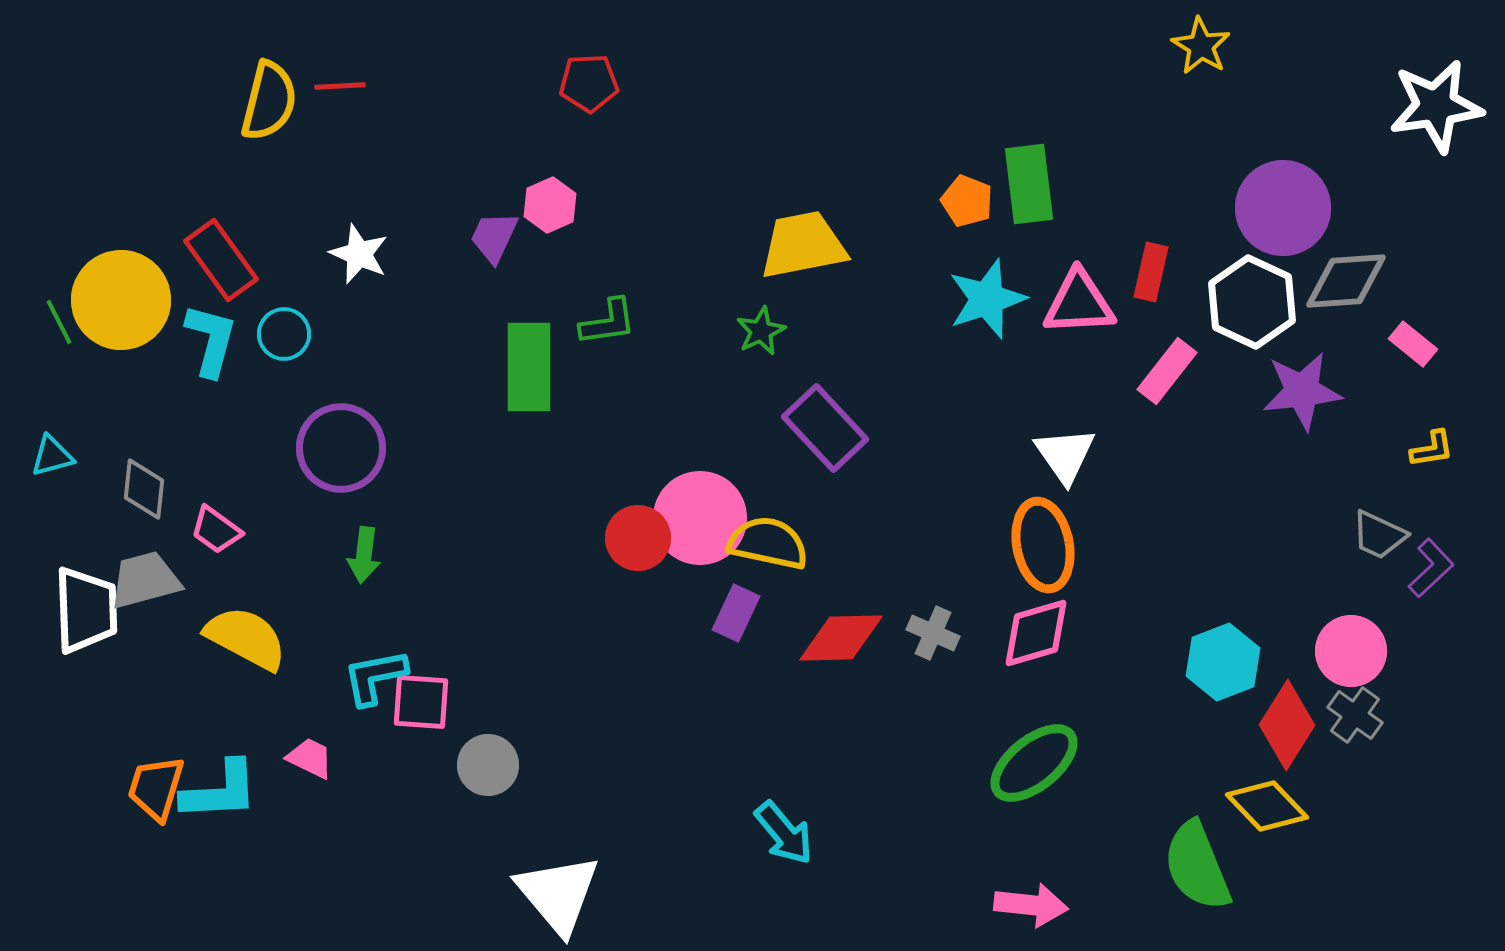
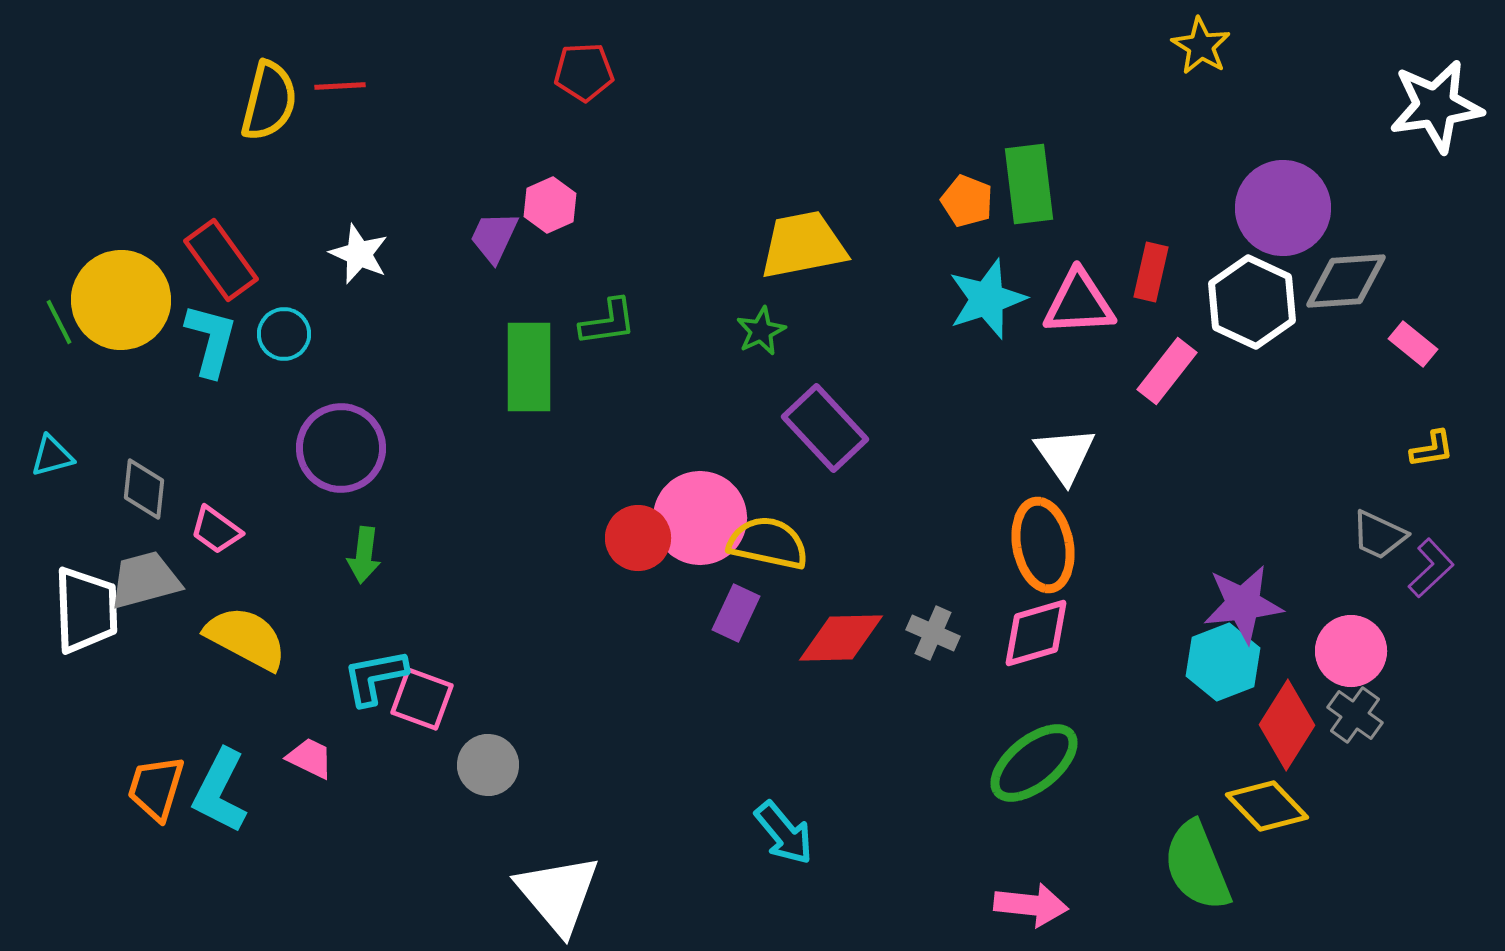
red pentagon at (589, 83): moved 5 px left, 11 px up
purple star at (1302, 391): moved 59 px left, 213 px down
pink square at (421, 702): moved 1 px right, 3 px up; rotated 16 degrees clockwise
cyan L-shape at (220, 791): rotated 120 degrees clockwise
